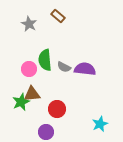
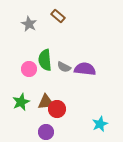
brown triangle: moved 14 px right, 8 px down
